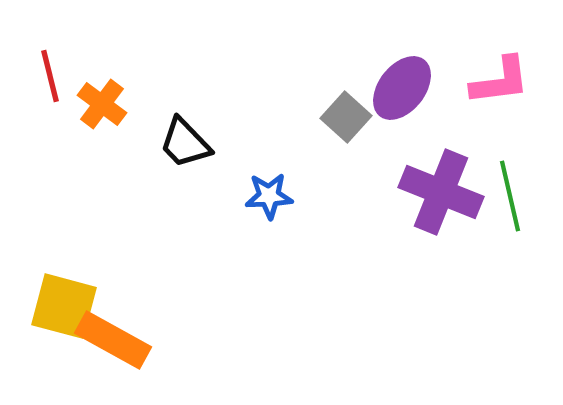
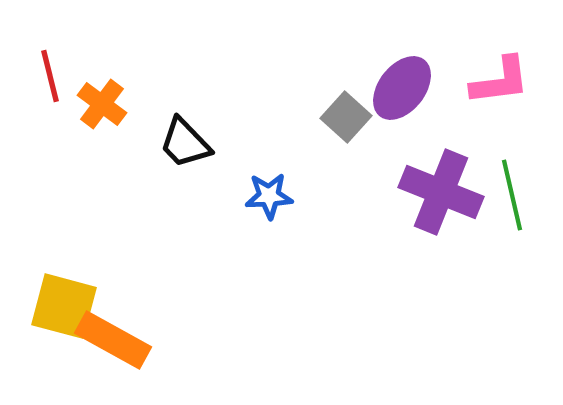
green line: moved 2 px right, 1 px up
